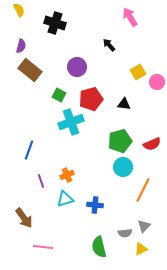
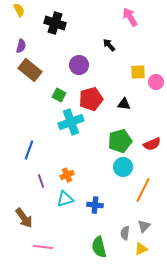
purple circle: moved 2 px right, 2 px up
yellow square: rotated 28 degrees clockwise
pink circle: moved 1 px left
gray semicircle: rotated 104 degrees clockwise
